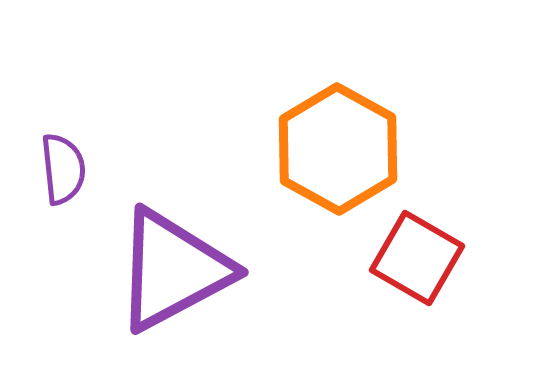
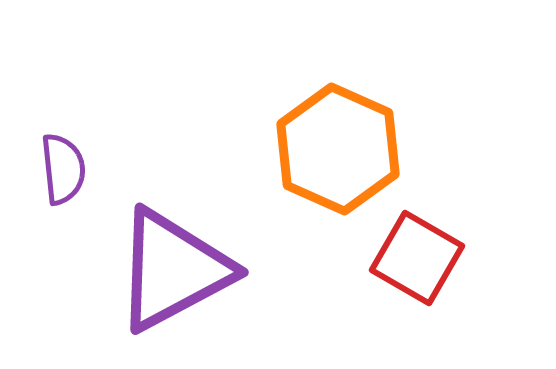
orange hexagon: rotated 5 degrees counterclockwise
